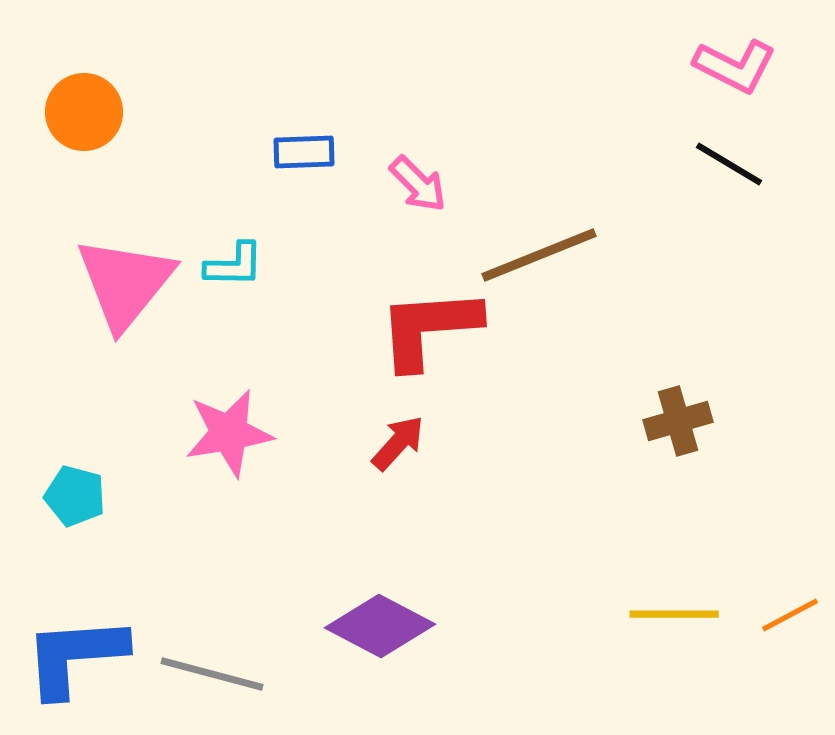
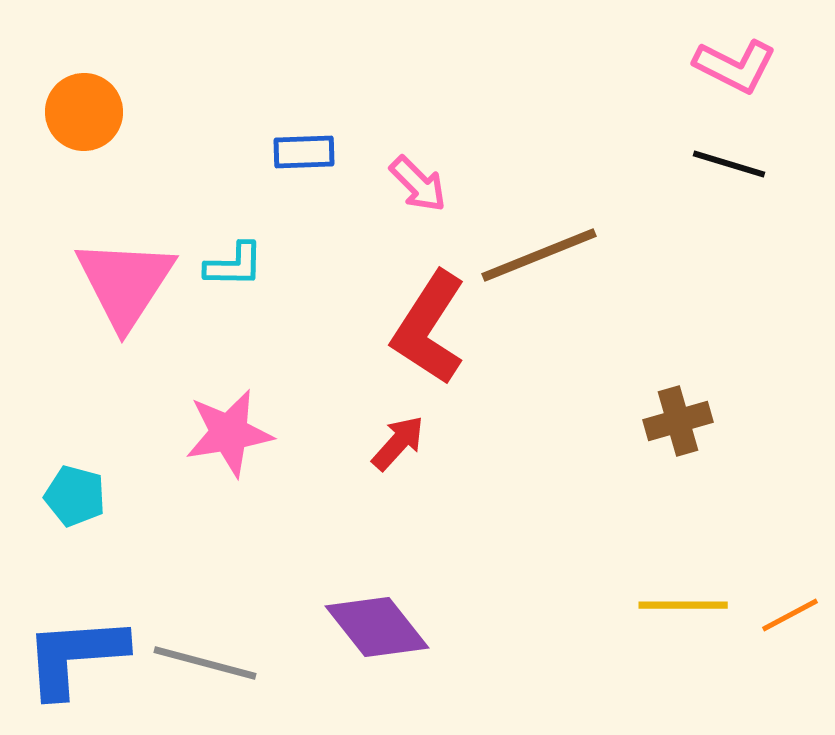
black line: rotated 14 degrees counterclockwise
pink triangle: rotated 6 degrees counterclockwise
red L-shape: rotated 53 degrees counterclockwise
yellow line: moved 9 px right, 9 px up
purple diamond: moved 3 px left, 1 px down; rotated 24 degrees clockwise
gray line: moved 7 px left, 11 px up
